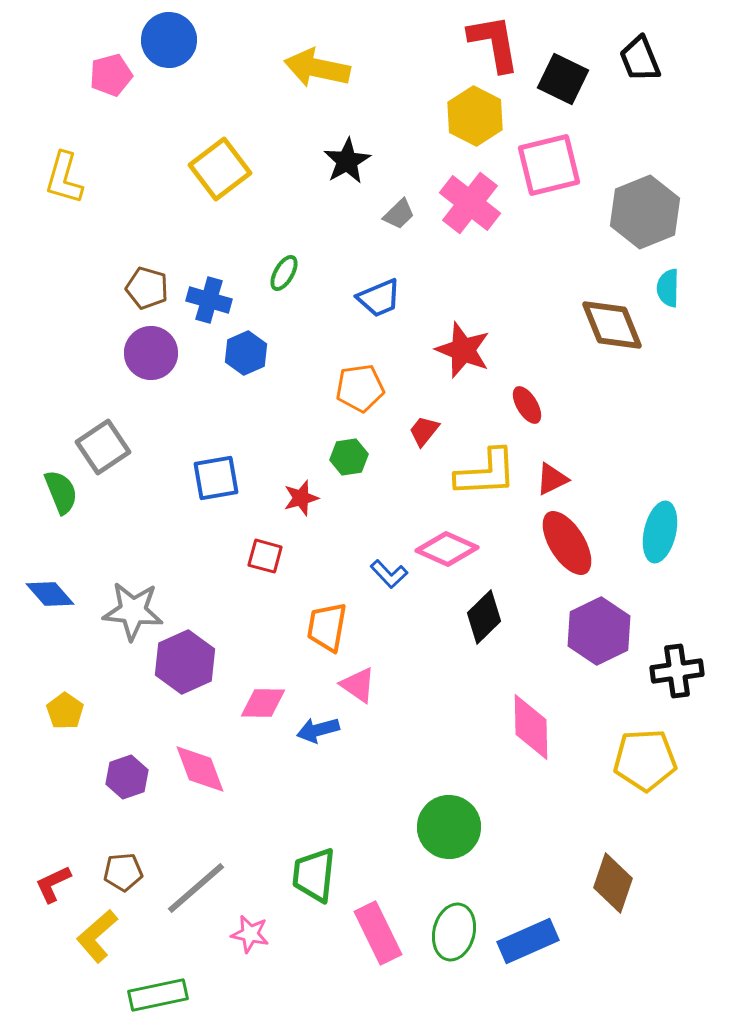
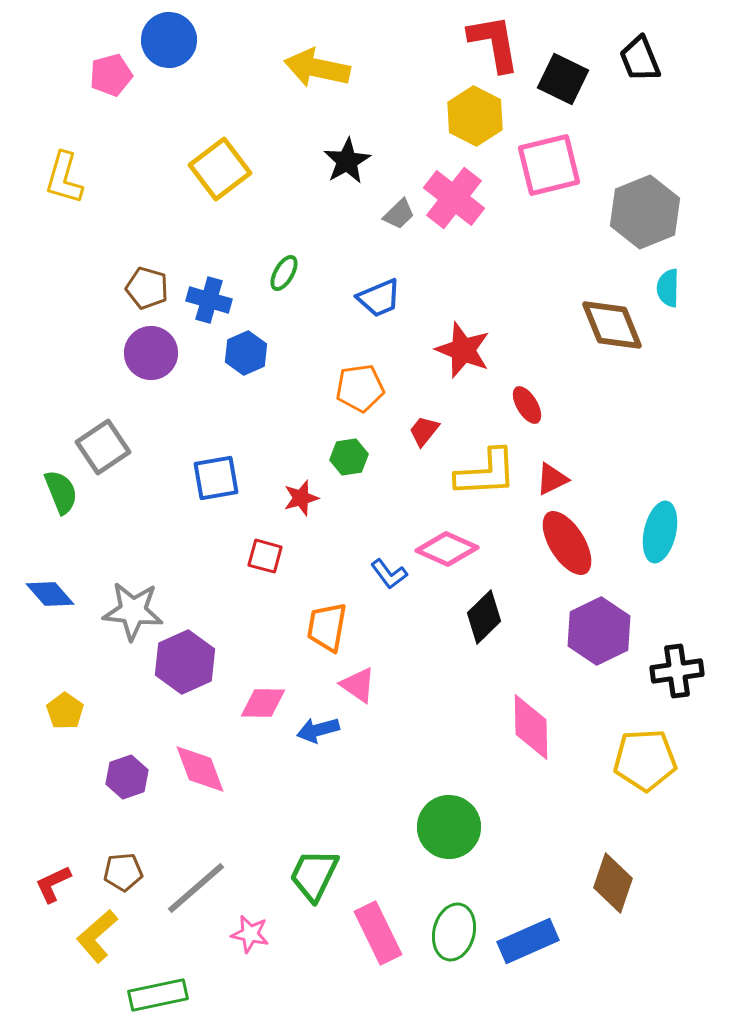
pink cross at (470, 203): moved 16 px left, 5 px up
blue L-shape at (389, 574): rotated 6 degrees clockwise
green trapezoid at (314, 875): rotated 20 degrees clockwise
